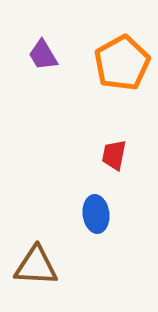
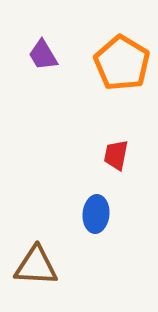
orange pentagon: rotated 12 degrees counterclockwise
red trapezoid: moved 2 px right
blue ellipse: rotated 12 degrees clockwise
